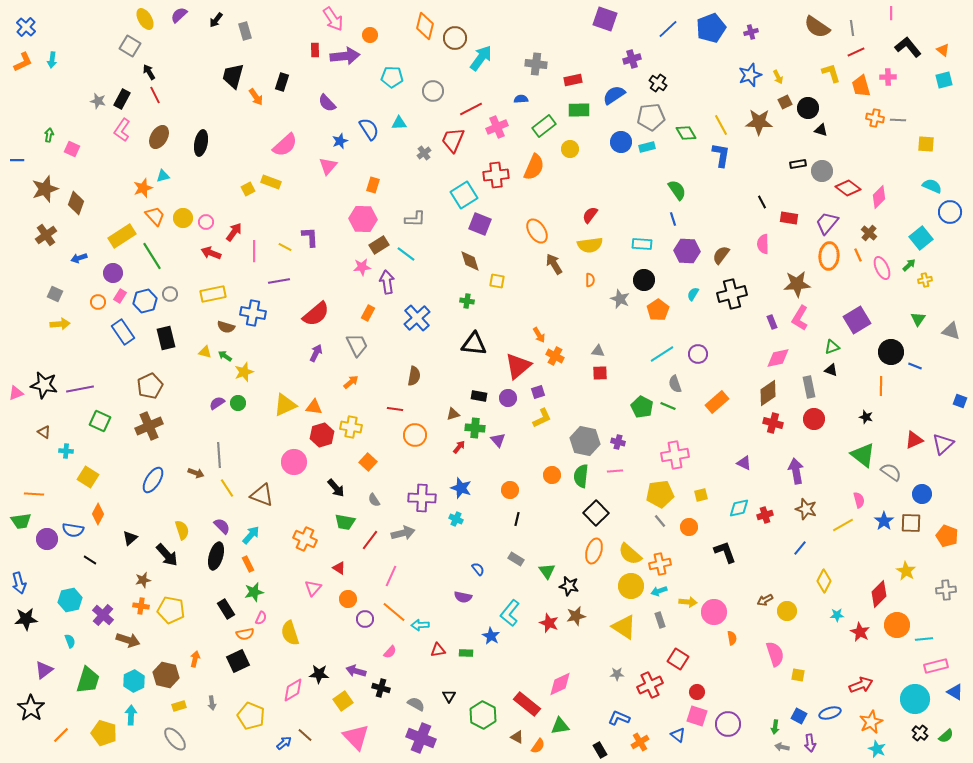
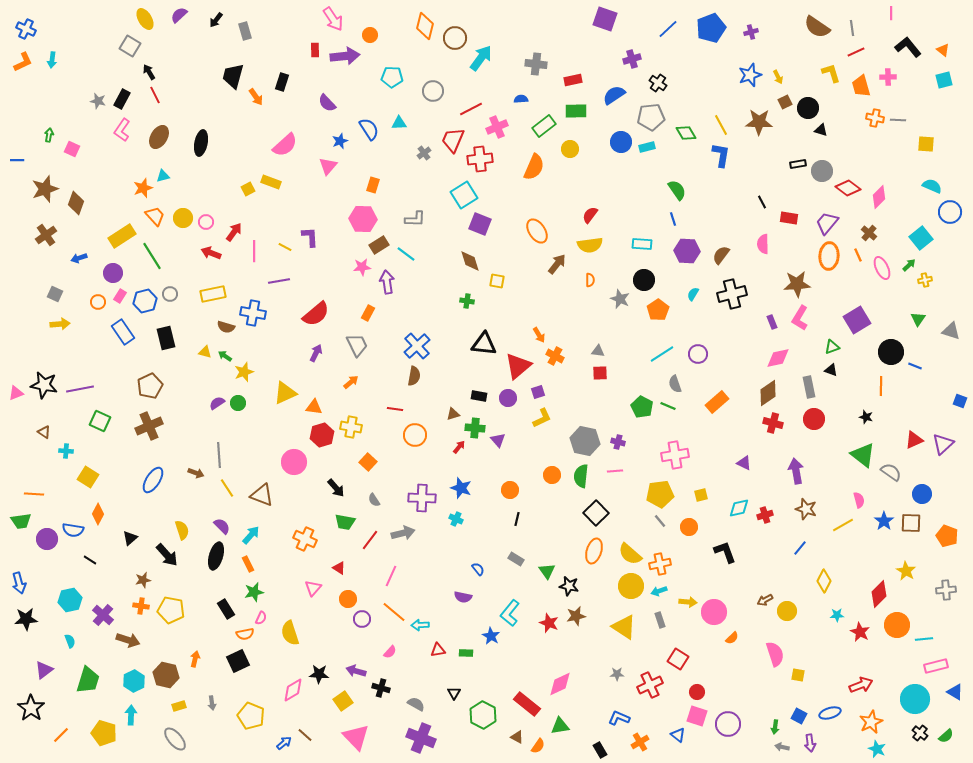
blue cross at (26, 27): moved 2 px down; rotated 18 degrees counterclockwise
green rectangle at (579, 110): moved 3 px left, 1 px down
red cross at (496, 175): moved 16 px left, 16 px up
brown arrow at (554, 264): moved 3 px right; rotated 70 degrees clockwise
blue cross at (417, 318): moved 28 px down
black triangle at (474, 344): moved 10 px right
yellow triangle at (285, 405): moved 12 px up
purple circle at (365, 619): moved 3 px left
orange semicircle at (732, 638): rotated 56 degrees clockwise
black triangle at (449, 696): moved 5 px right, 3 px up
